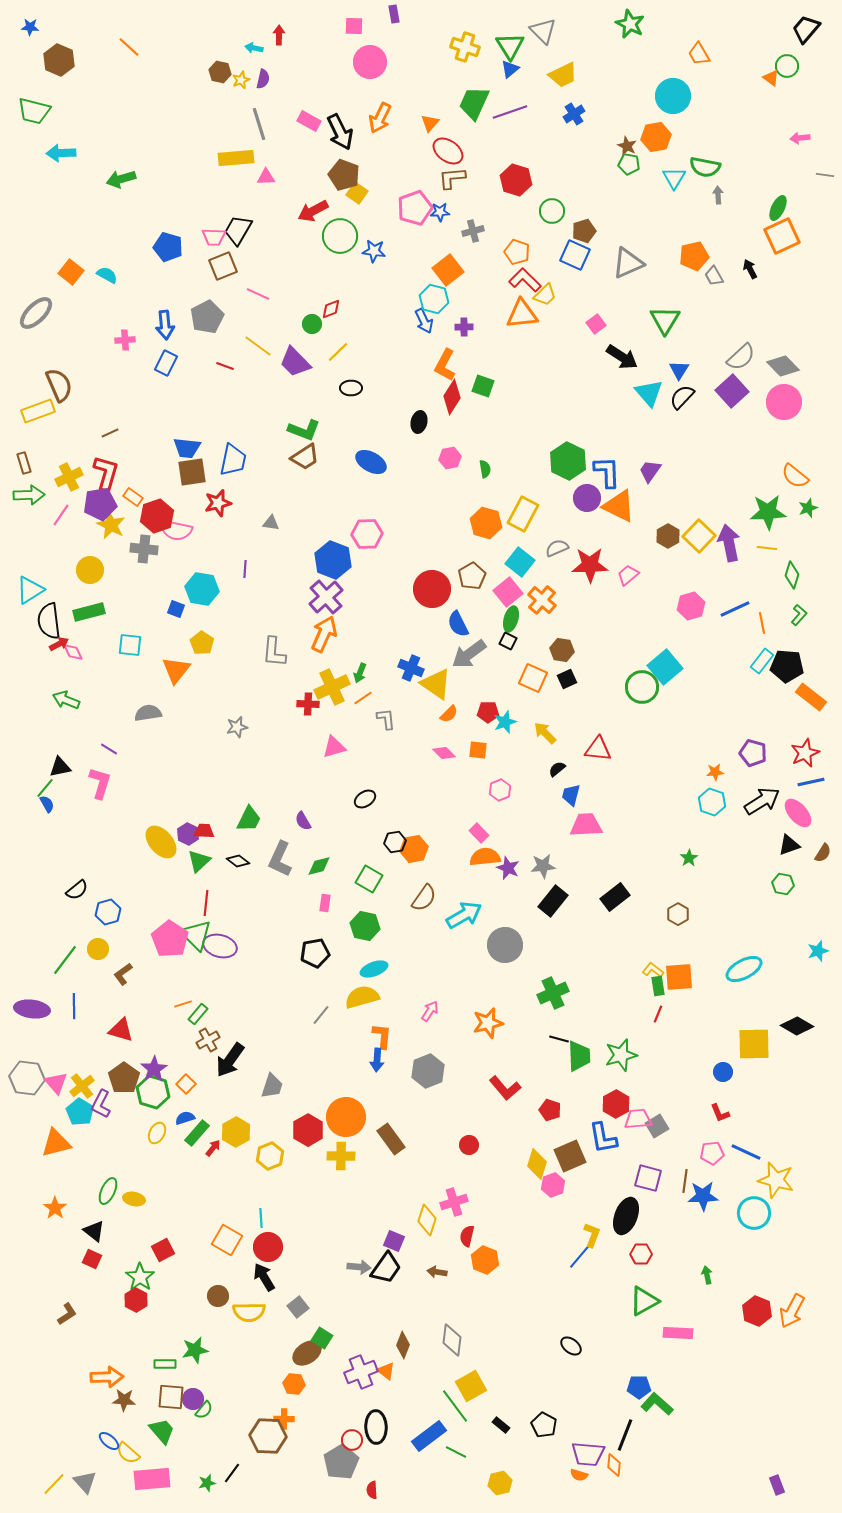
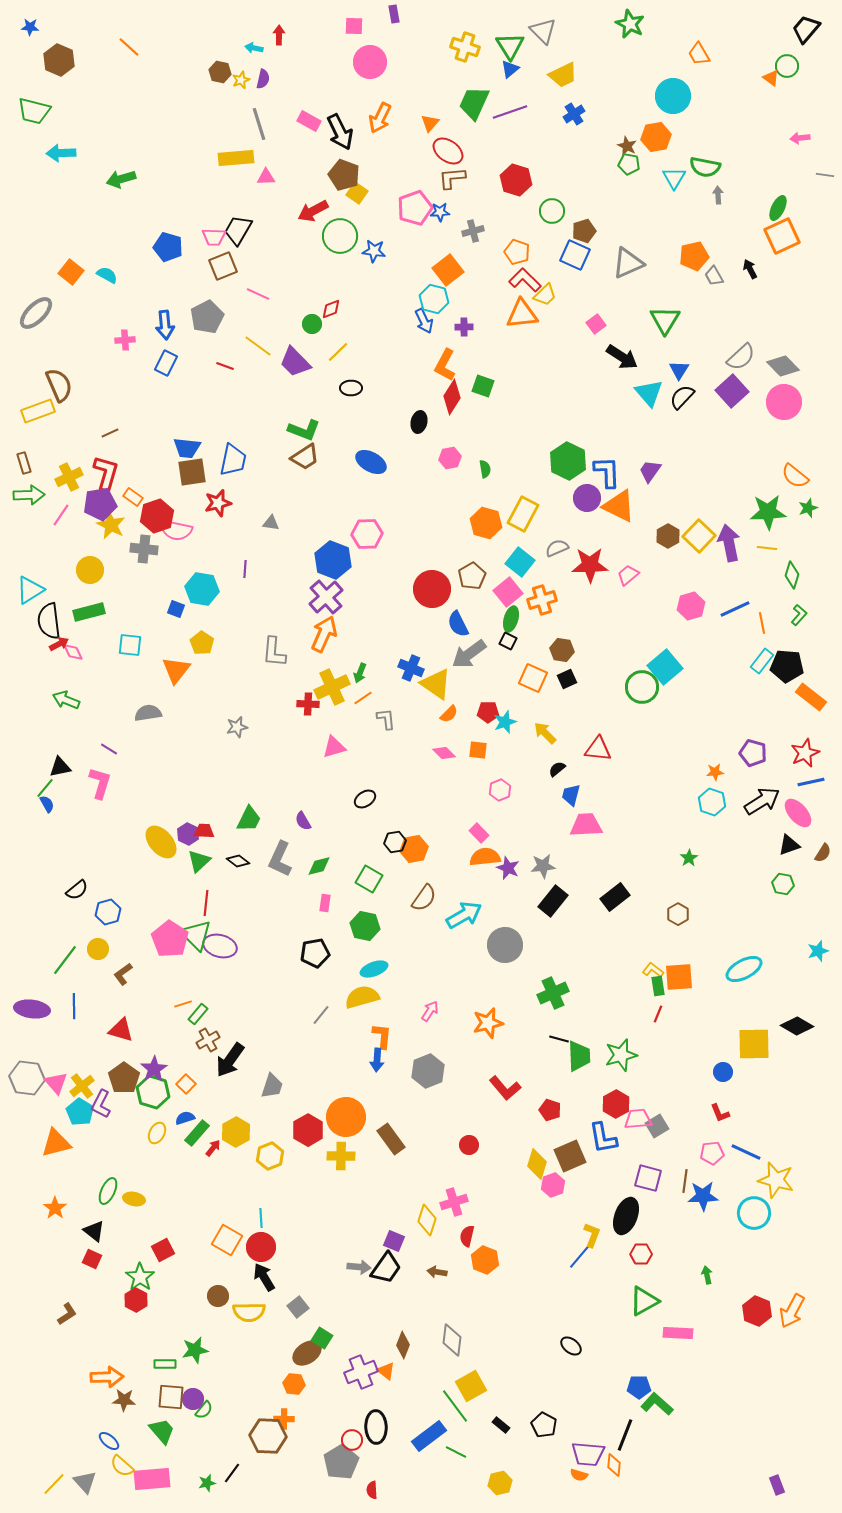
orange cross at (542, 600): rotated 32 degrees clockwise
red circle at (268, 1247): moved 7 px left
yellow semicircle at (128, 1453): moved 6 px left, 13 px down
